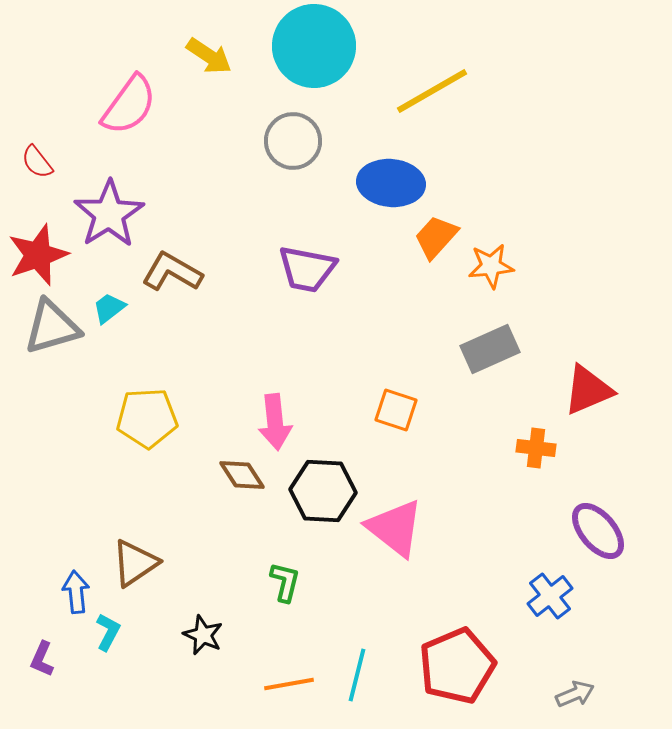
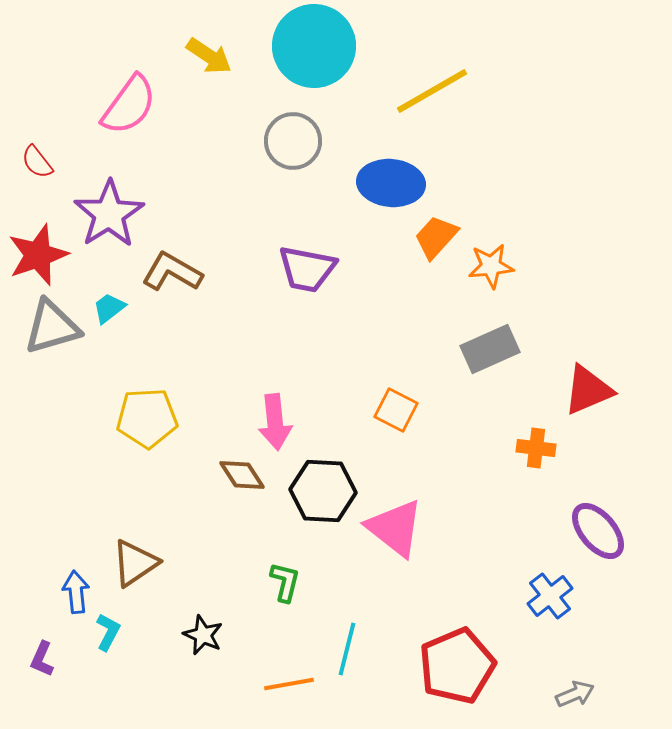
orange square: rotated 9 degrees clockwise
cyan line: moved 10 px left, 26 px up
